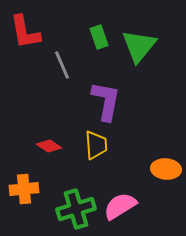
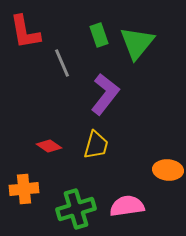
green rectangle: moved 2 px up
green triangle: moved 2 px left, 3 px up
gray line: moved 2 px up
purple L-shape: moved 1 px left, 7 px up; rotated 27 degrees clockwise
yellow trapezoid: rotated 20 degrees clockwise
orange ellipse: moved 2 px right, 1 px down
pink semicircle: moved 7 px right; rotated 24 degrees clockwise
